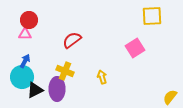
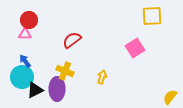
blue arrow: rotated 64 degrees counterclockwise
yellow arrow: rotated 32 degrees clockwise
